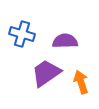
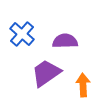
blue cross: rotated 25 degrees clockwise
orange arrow: moved 2 px right, 3 px down; rotated 15 degrees clockwise
